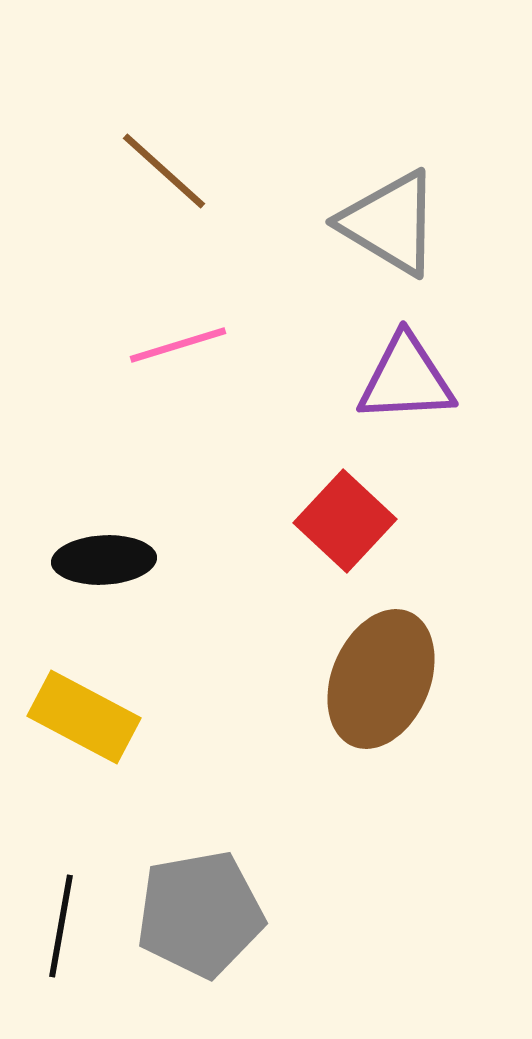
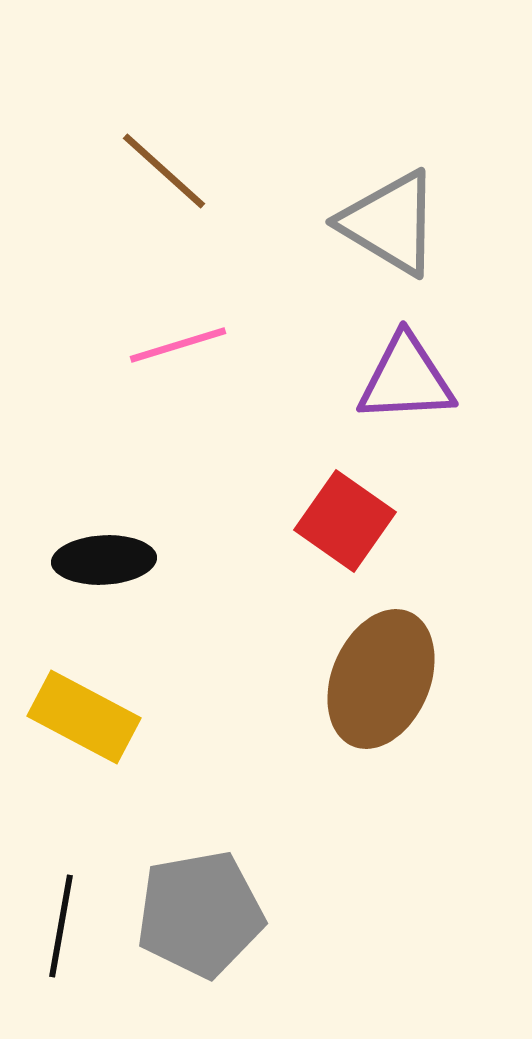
red square: rotated 8 degrees counterclockwise
